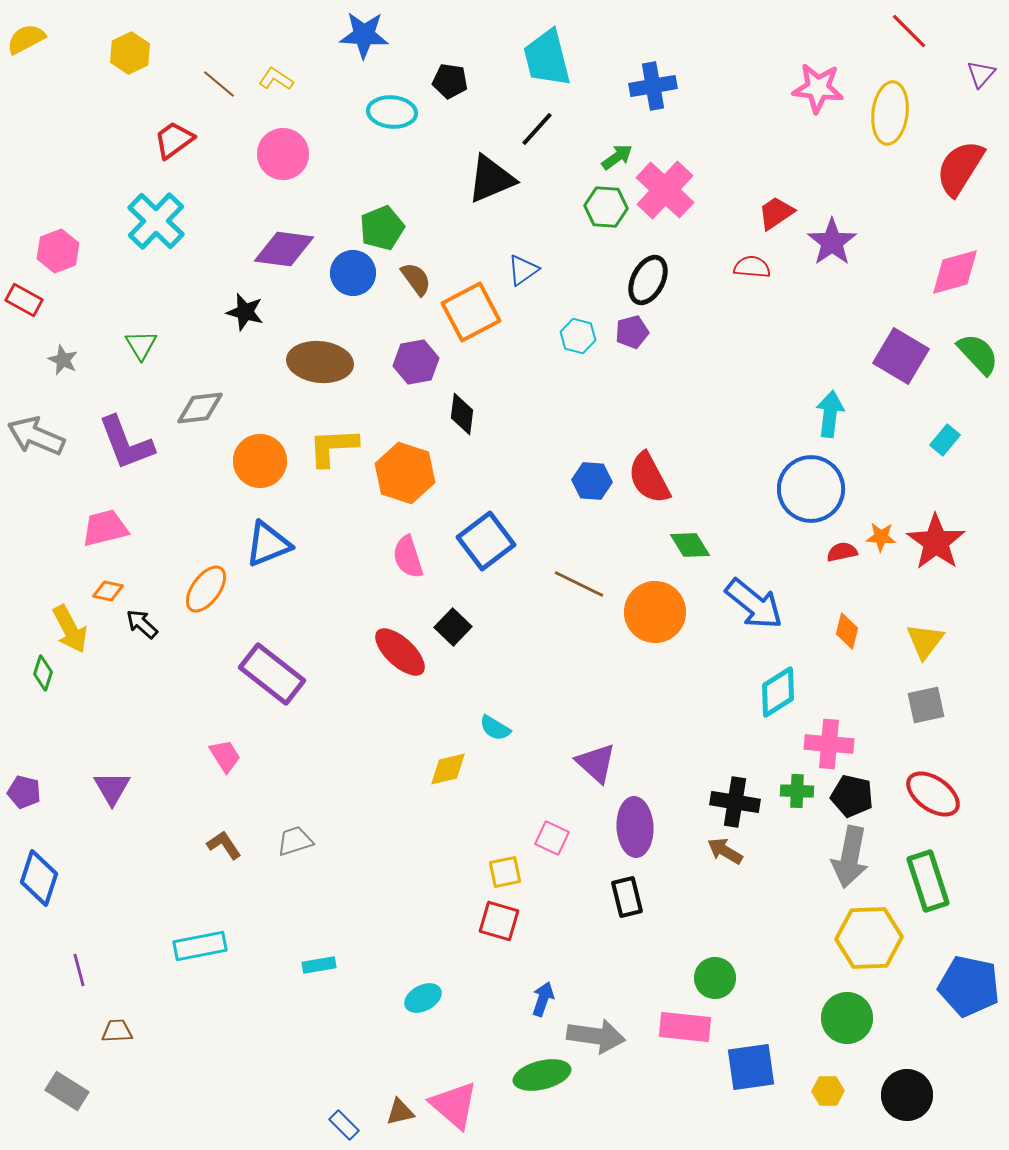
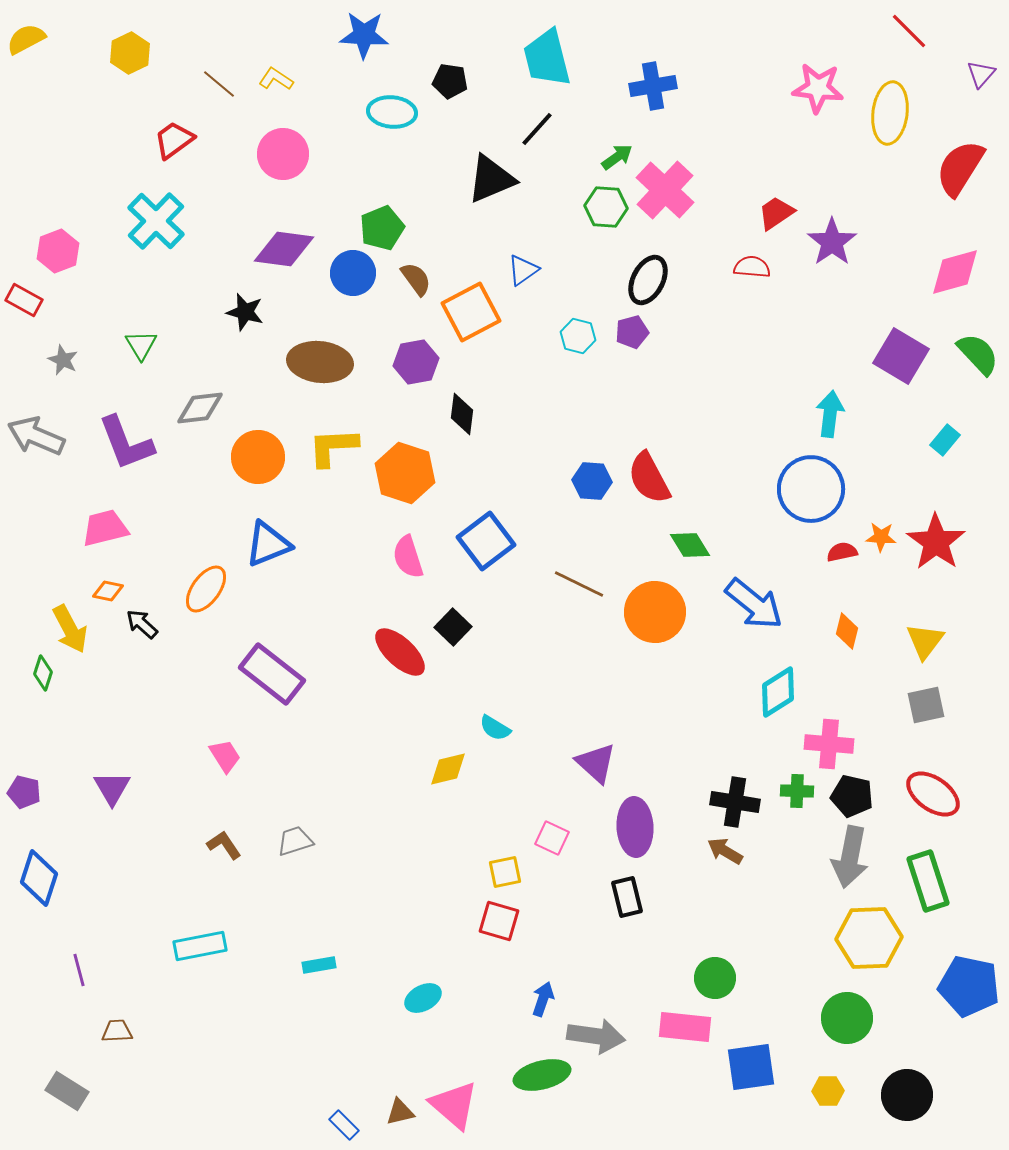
orange circle at (260, 461): moved 2 px left, 4 px up
